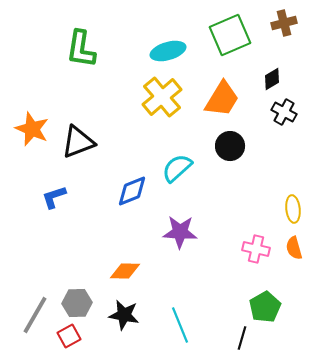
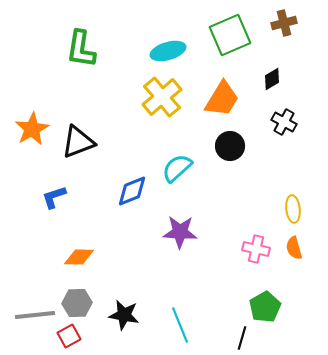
black cross: moved 10 px down
orange star: rotated 20 degrees clockwise
orange diamond: moved 46 px left, 14 px up
gray line: rotated 54 degrees clockwise
